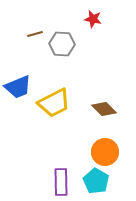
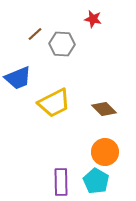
brown line: rotated 28 degrees counterclockwise
blue trapezoid: moved 9 px up
